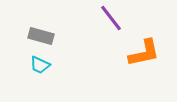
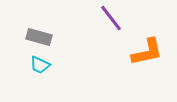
gray rectangle: moved 2 px left, 1 px down
orange L-shape: moved 3 px right, 1 px up
